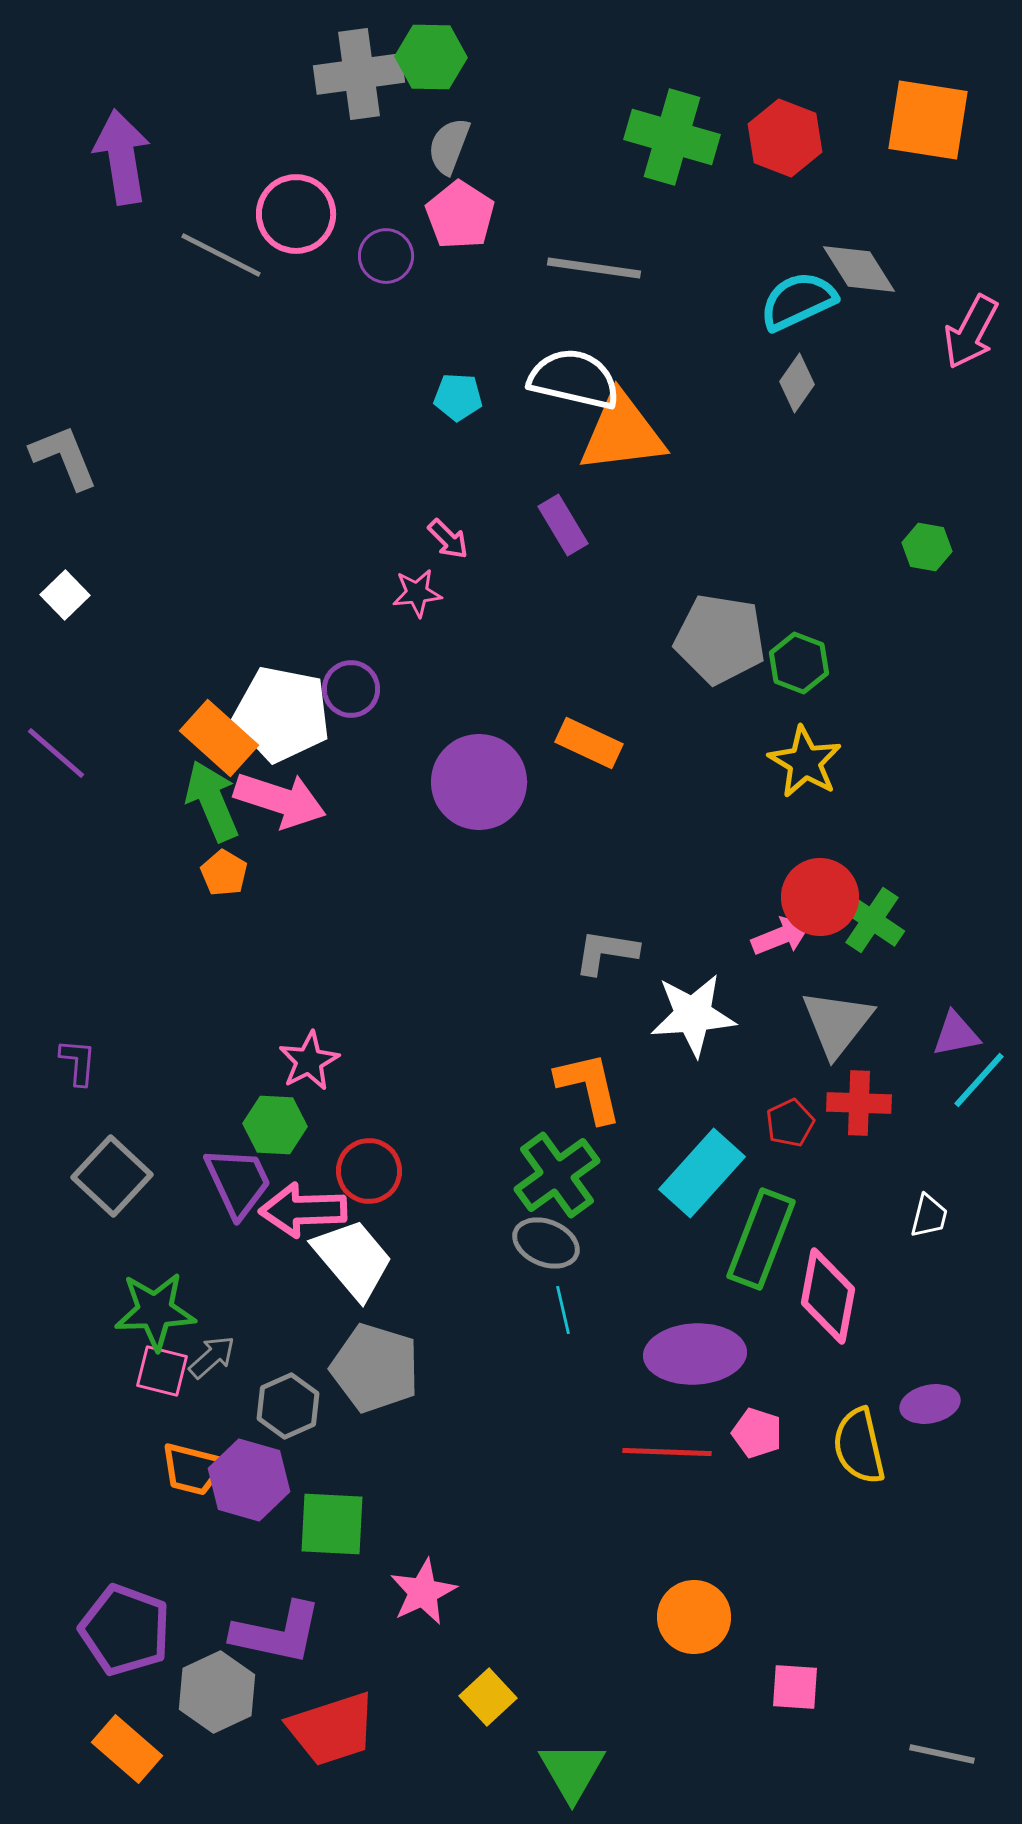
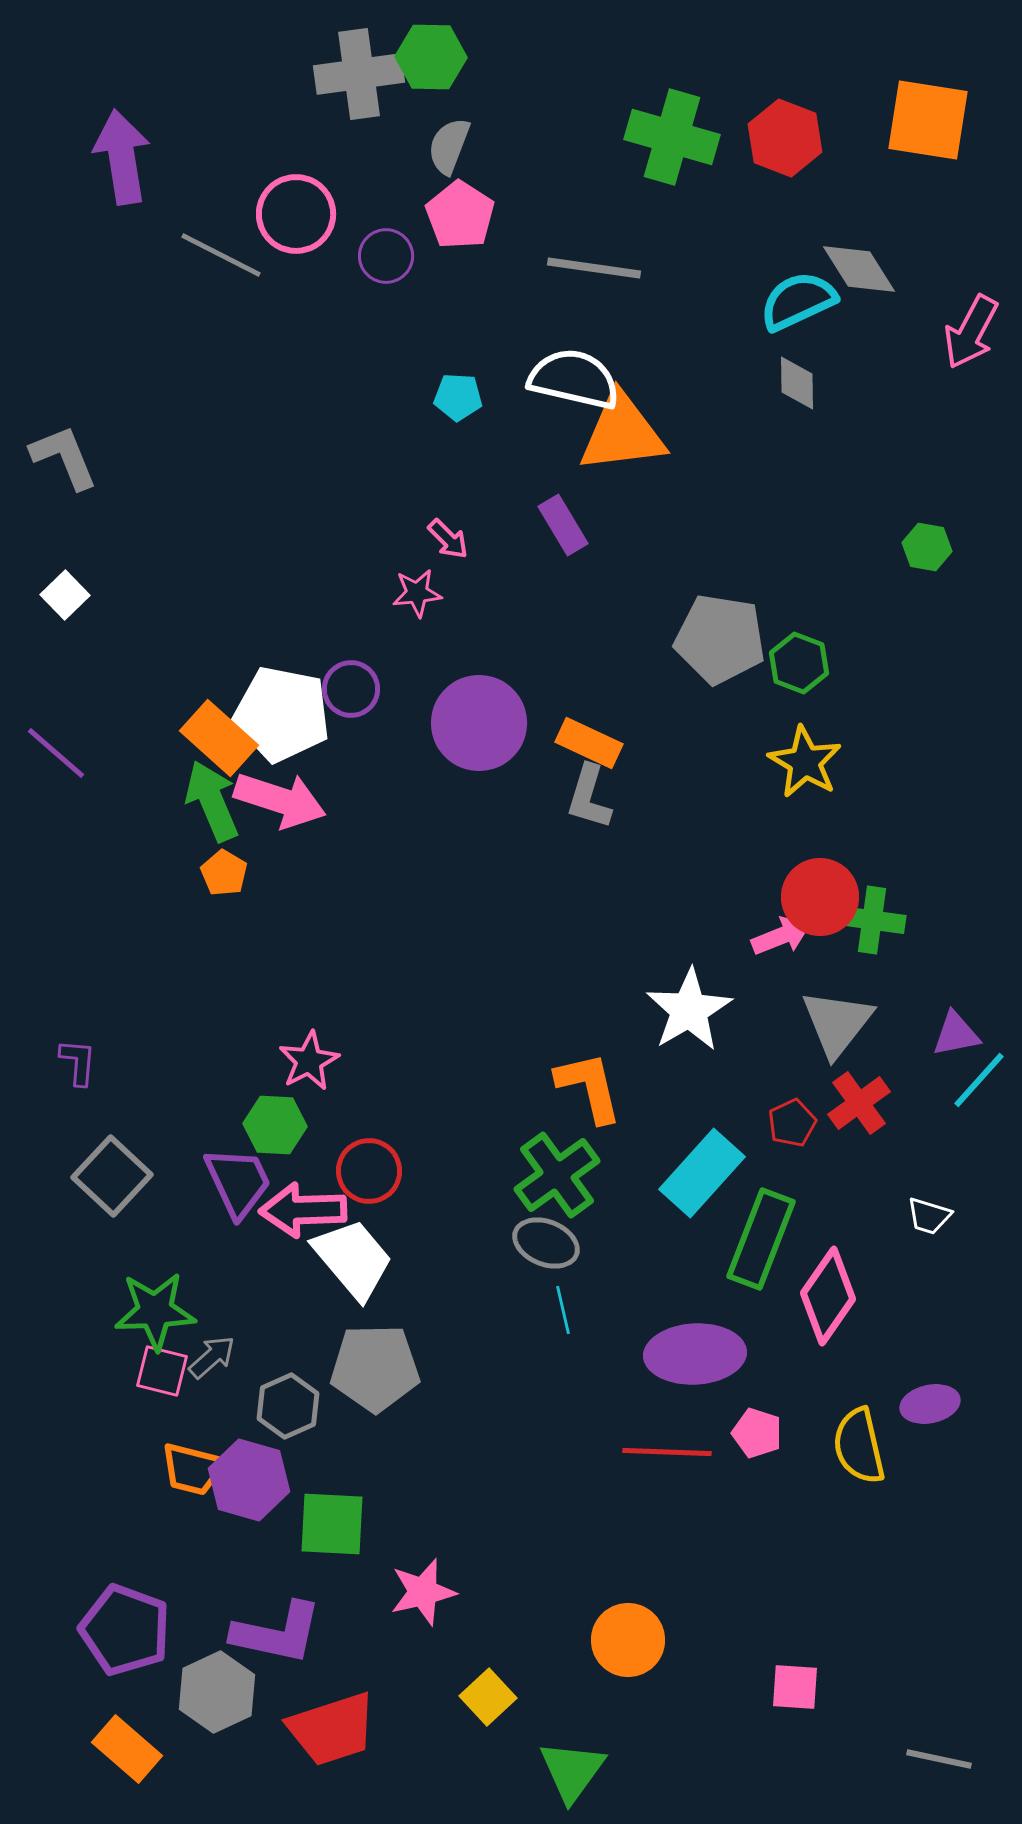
gray diamond at (797, 383): rotated 36 degrees counterclockwise
purple circle at (479, 782): moved 59 px up
green cross at (872, 920): rotated 26 degrees counterclockwise
gray L-shape at (606, 952): moved 17 px left, 155 px up; rotated 82 degrees counterclockwise
white star at (693, 1015): moved 4 px left, 5 px up; rotated 26 degrees counterclockwise
red cross at (859, 1103): rotated 38 degrees counterclockwise
red pentagon at (790, 1123): moved 2 px right
white trapezoid at (929, 1216): rotated 93 degrees clockwise
pink diamond at (828, 1296): rotated 24 degrees clockwise
gray pentagon at (375, 1368): rotated 18 degrees counterclockwise
pink star at (423, 1592): rotated 12 degrees clockwise
orange circle at (694, 1617): moved 66 px left, 23 px down
gray line at (942, 1754): moved 3 px left, 5 px down
green triangle at (572, 1771): rotated 6 degrees clockwise
